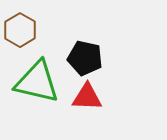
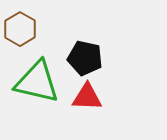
brown hexagon: moved 1 px up
